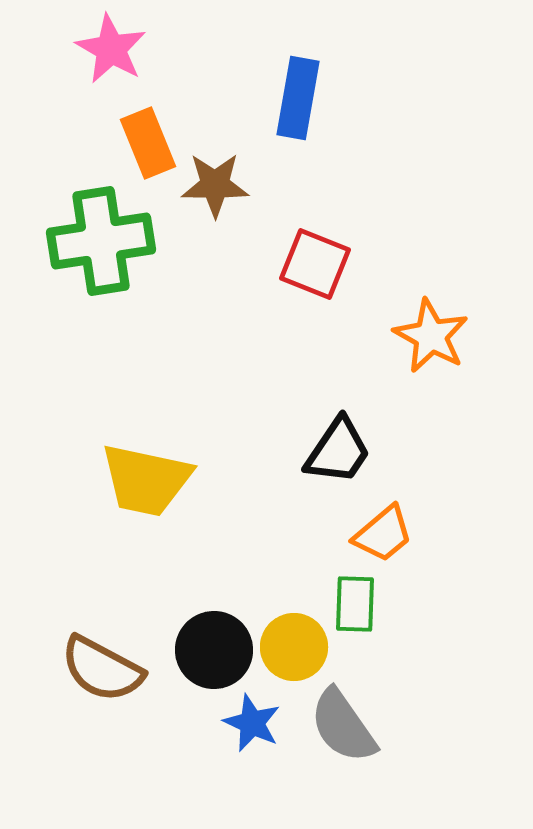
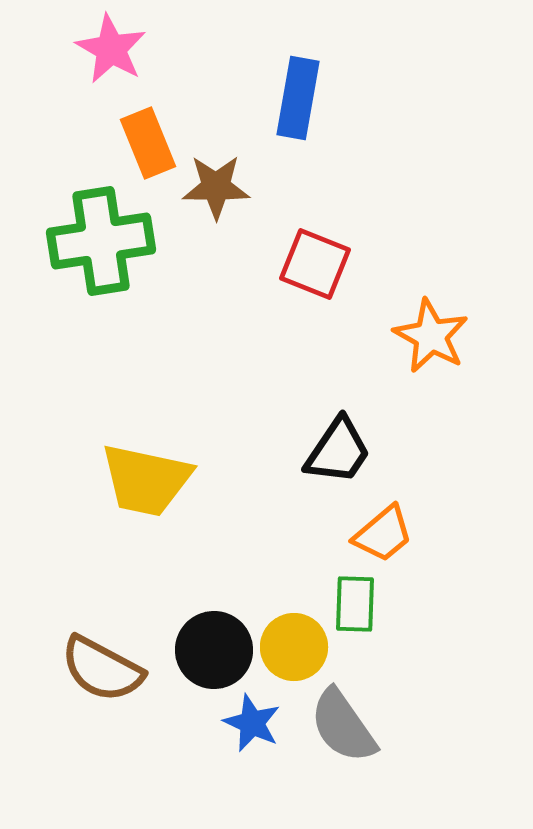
brown star: moved 1 px right, 2 px down
